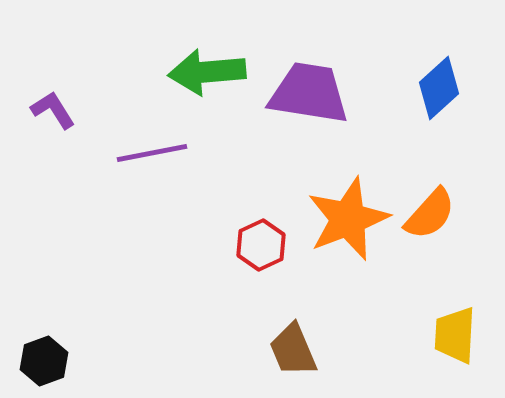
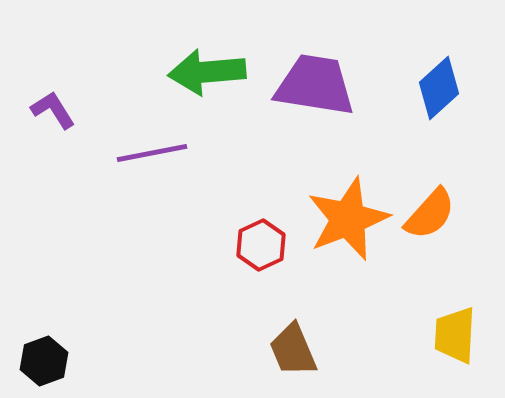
purple trapezoid: moved 6 px right, 8 px up
